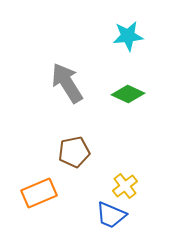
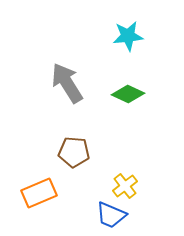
brown pentagon: rotated 16 degrees clockwise
